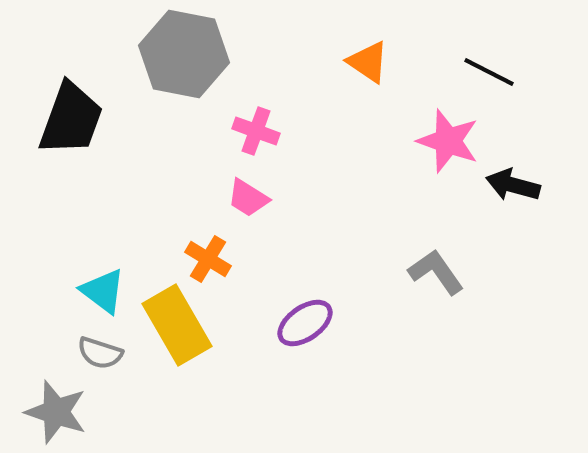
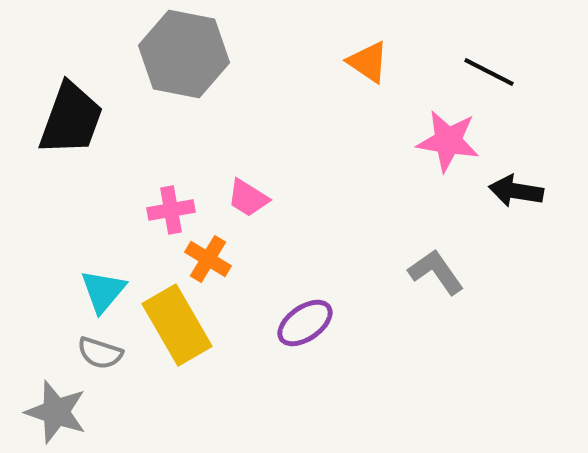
pink cross: moved 85 px left, 79 px down; rotated 30 degrees counterclockwise
pink star: rotated 10 degrees counterclockwise
black arrow: moved 3 px right, 6 px down; rotated 6 degrees counterclockwise
cyan triangle: rotated 33 degrees clockwise
